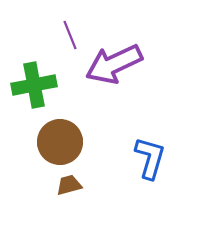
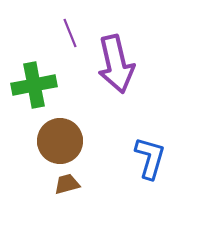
purple line: moved 2 px up
purple arrow: moved 2 px right; rotated 78 degrees counterclockwise
brown circle: moved 1 px up
brown trapezoid: moved 2 px left, 1 px up
